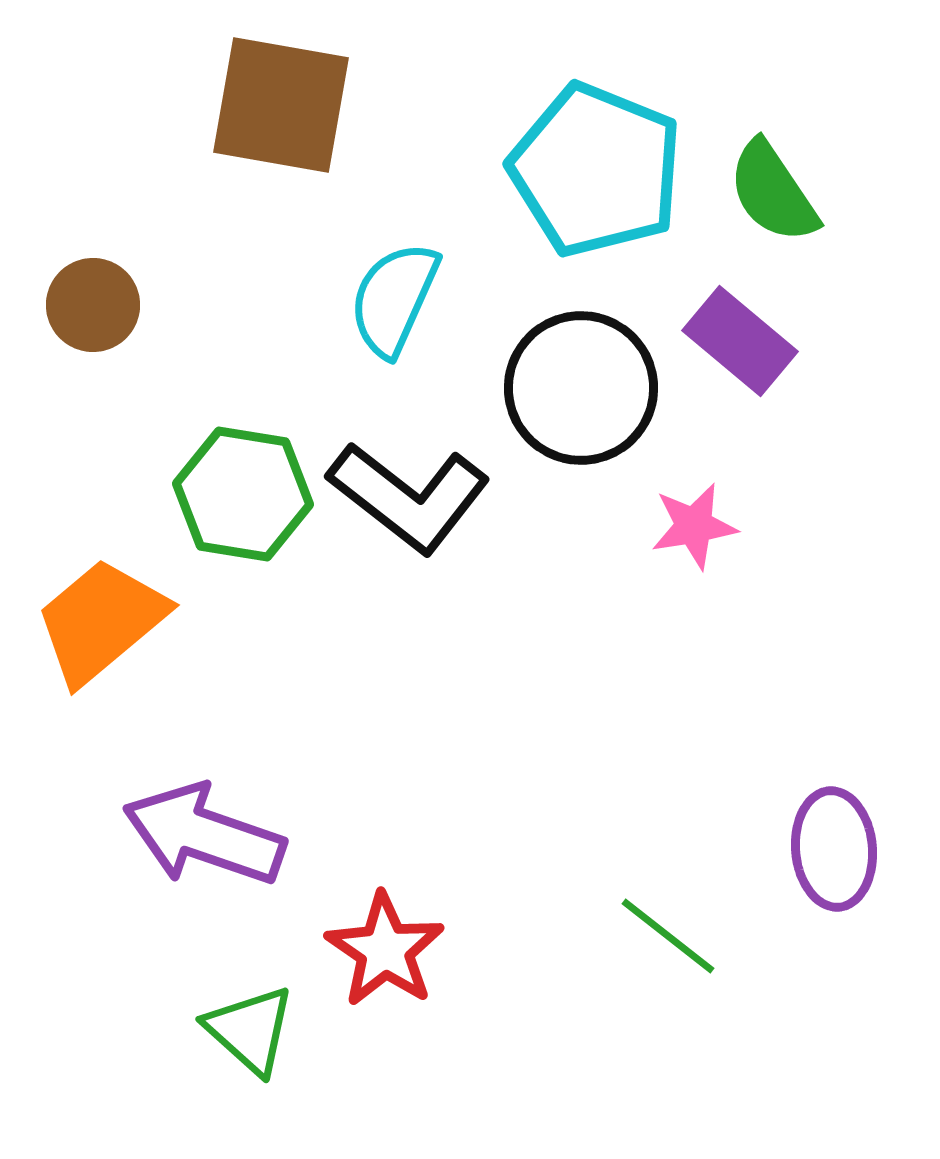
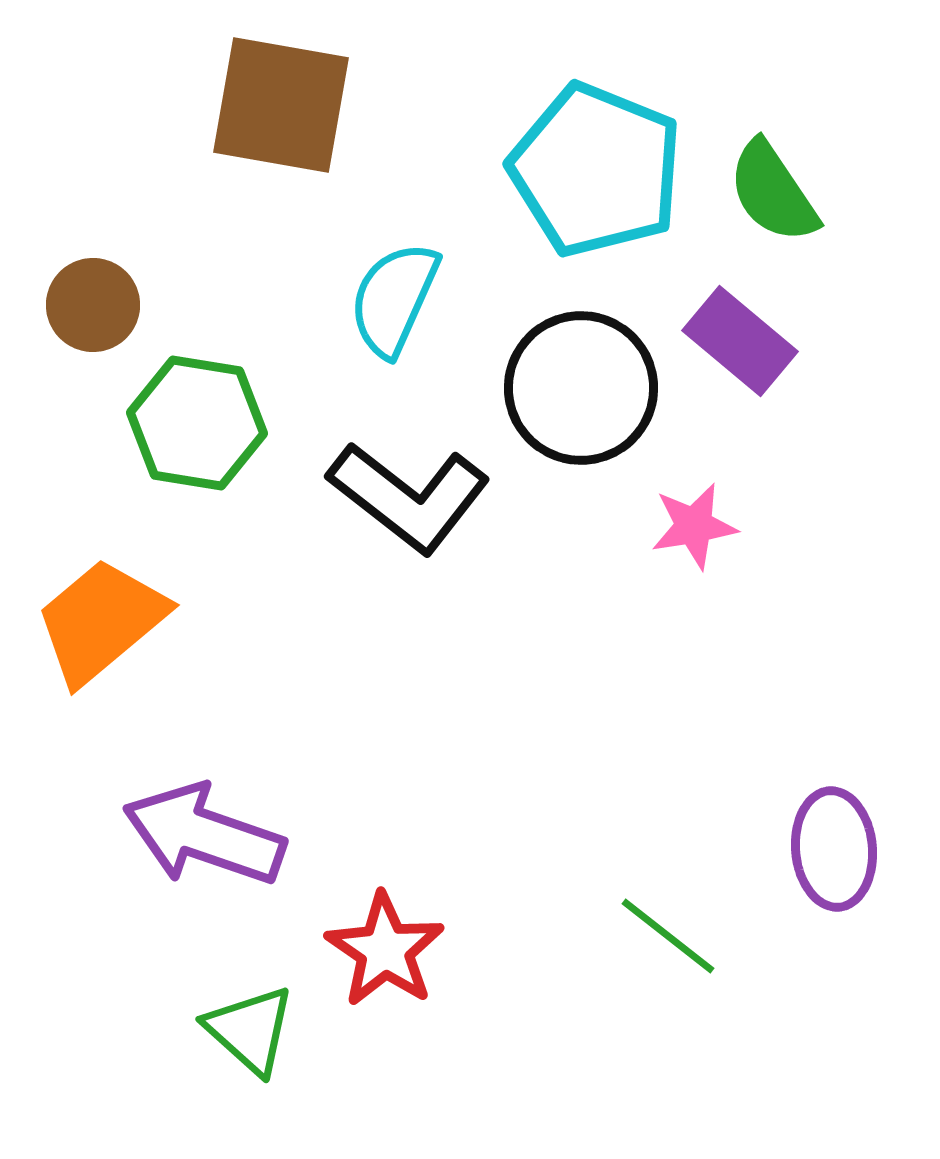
green hexagon: moved 46 px left, 71 px up
